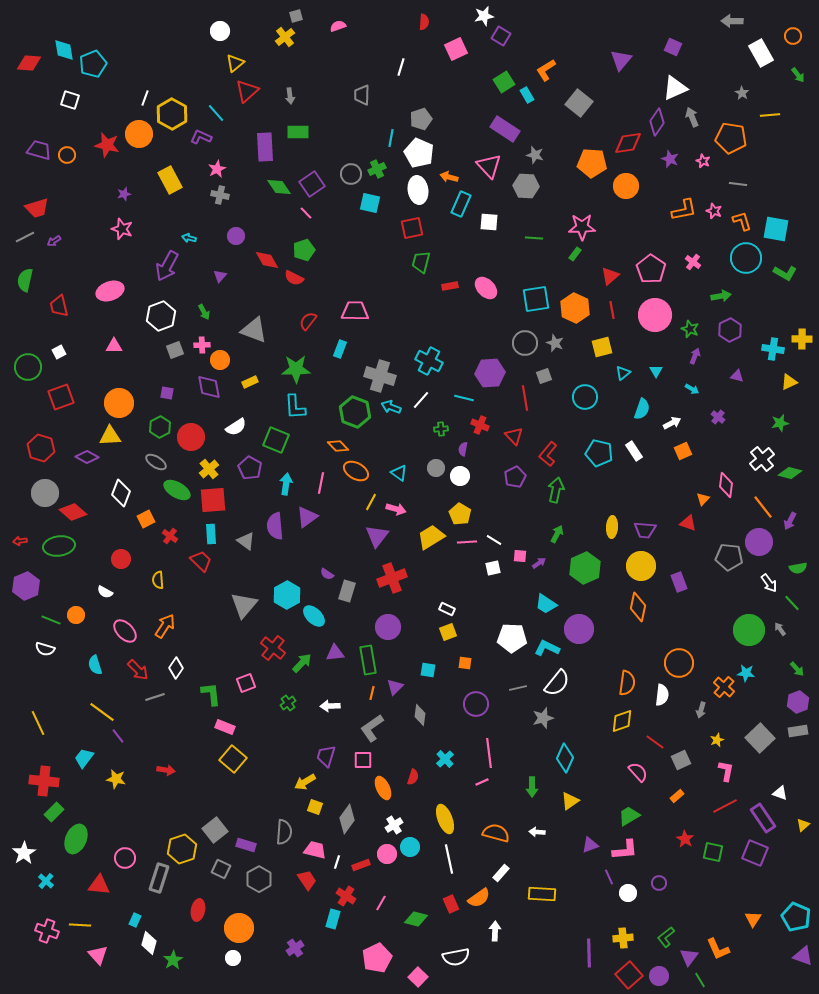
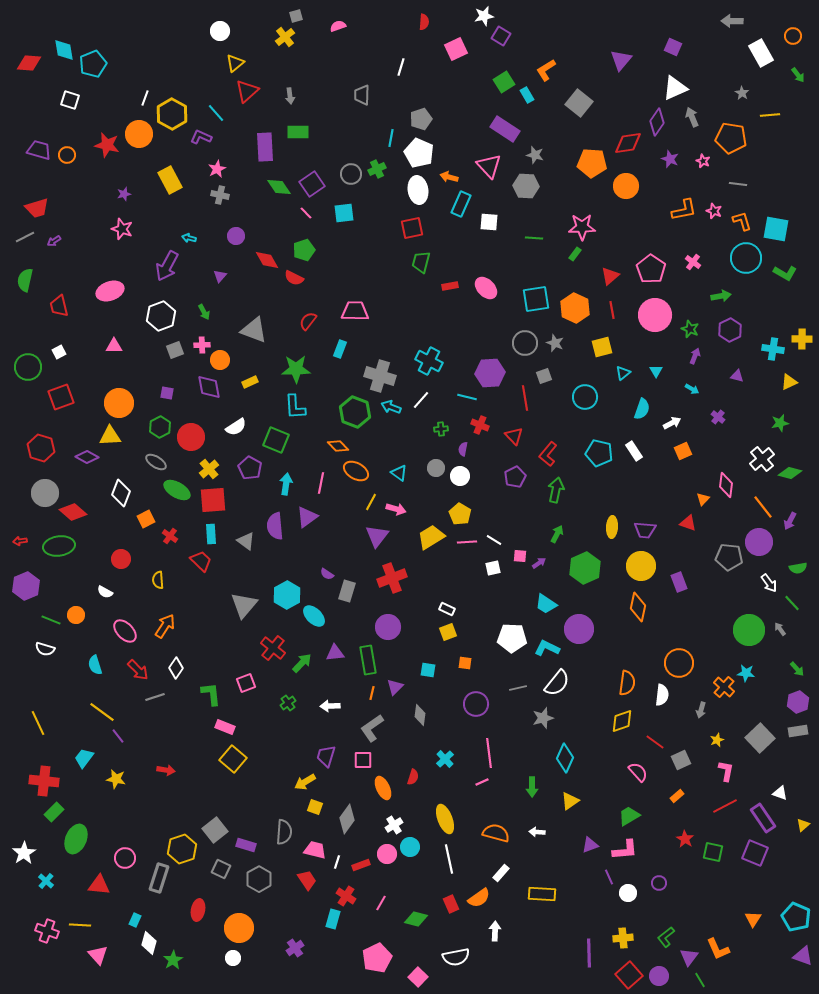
cyan square at (370, 203): moved 26 px left, 10 px down; rotated 20 degrees counterclockwise
cyan line at (464, 398): moved 3 px right, 1 px up
